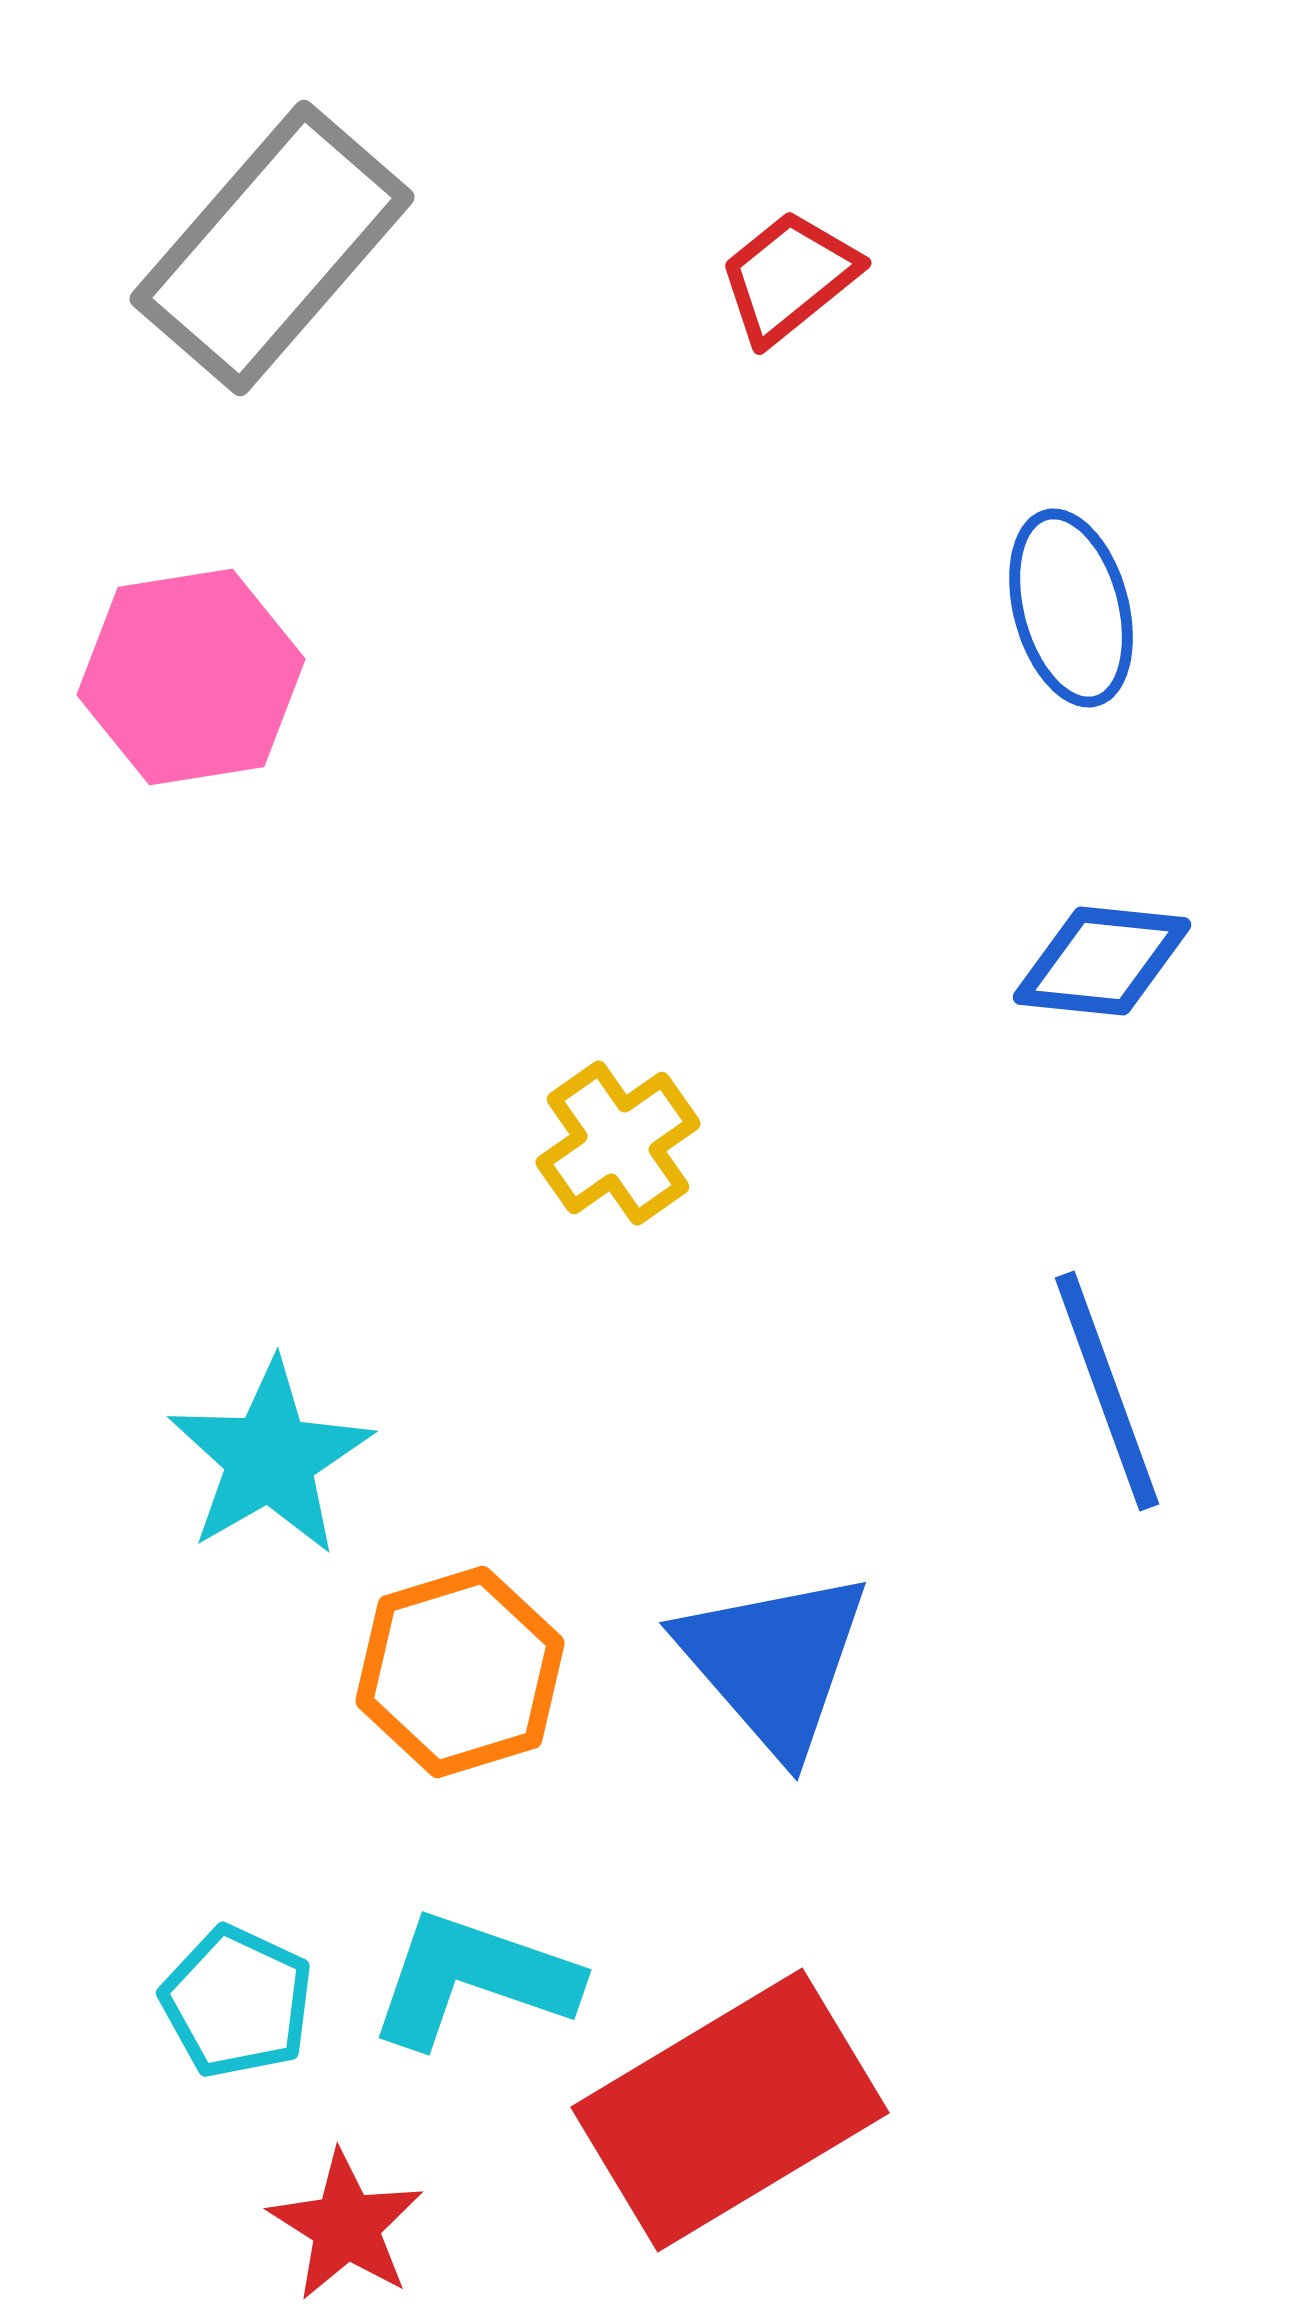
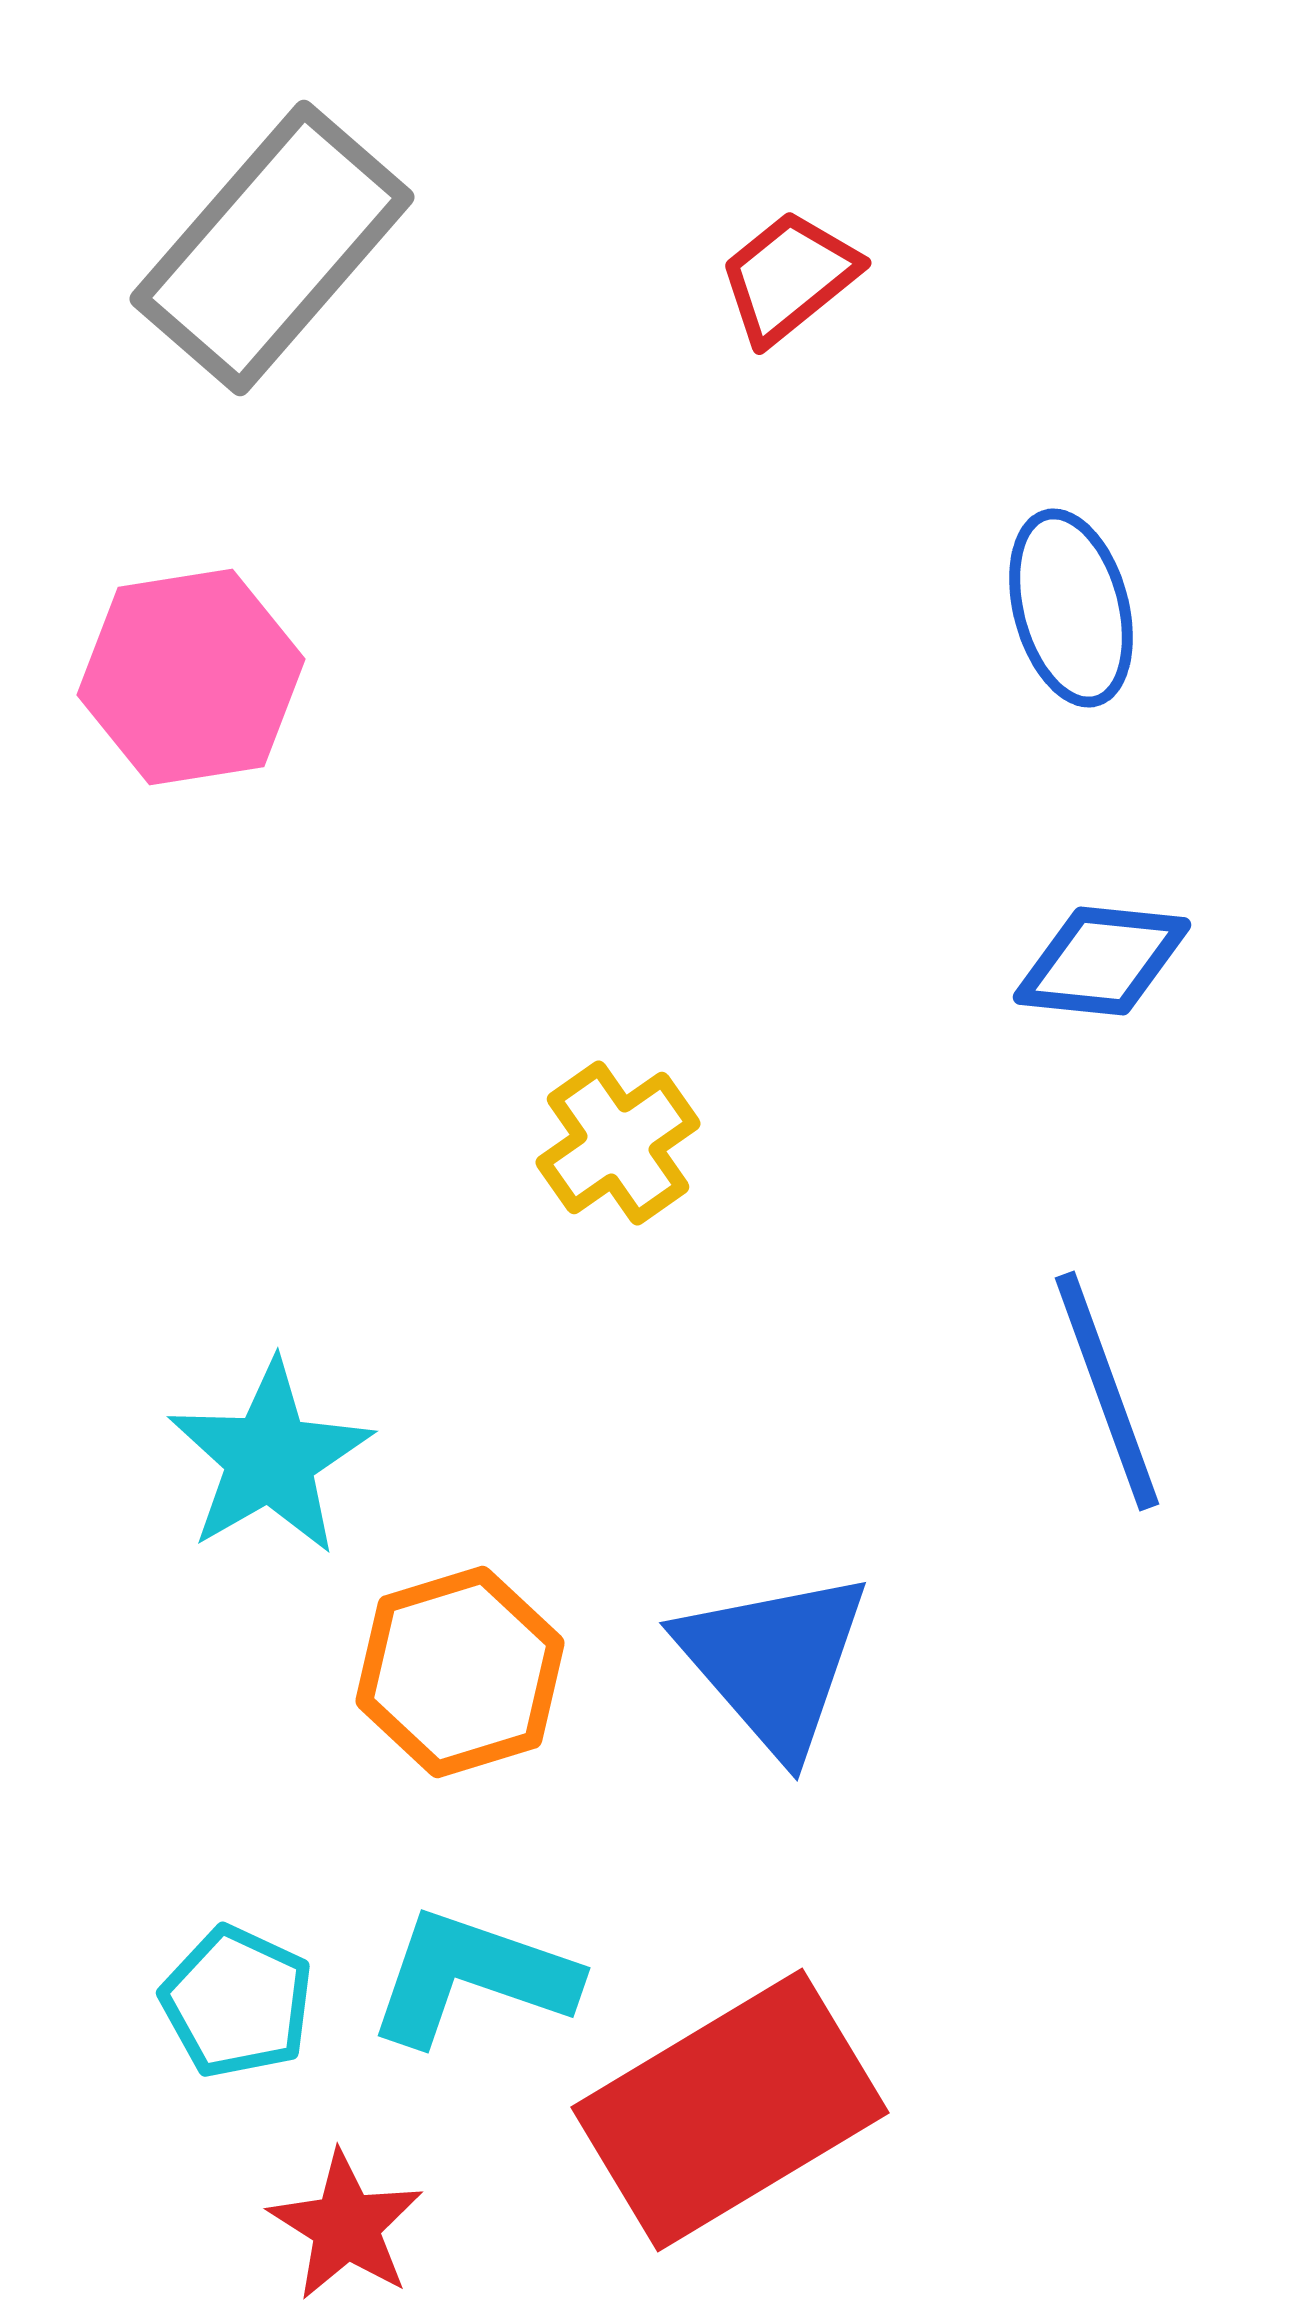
cyan L-shape: moved 1 px left, 2 px up
